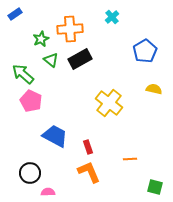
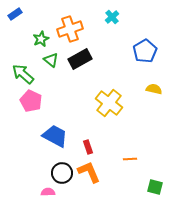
orange cross: rotated 15 degrees counterclockwise
black circle: moved 32 px right
